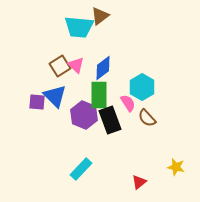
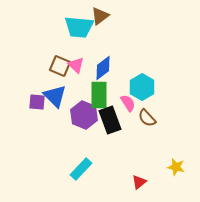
brown square: rotated 35 degrees counterclockwise
